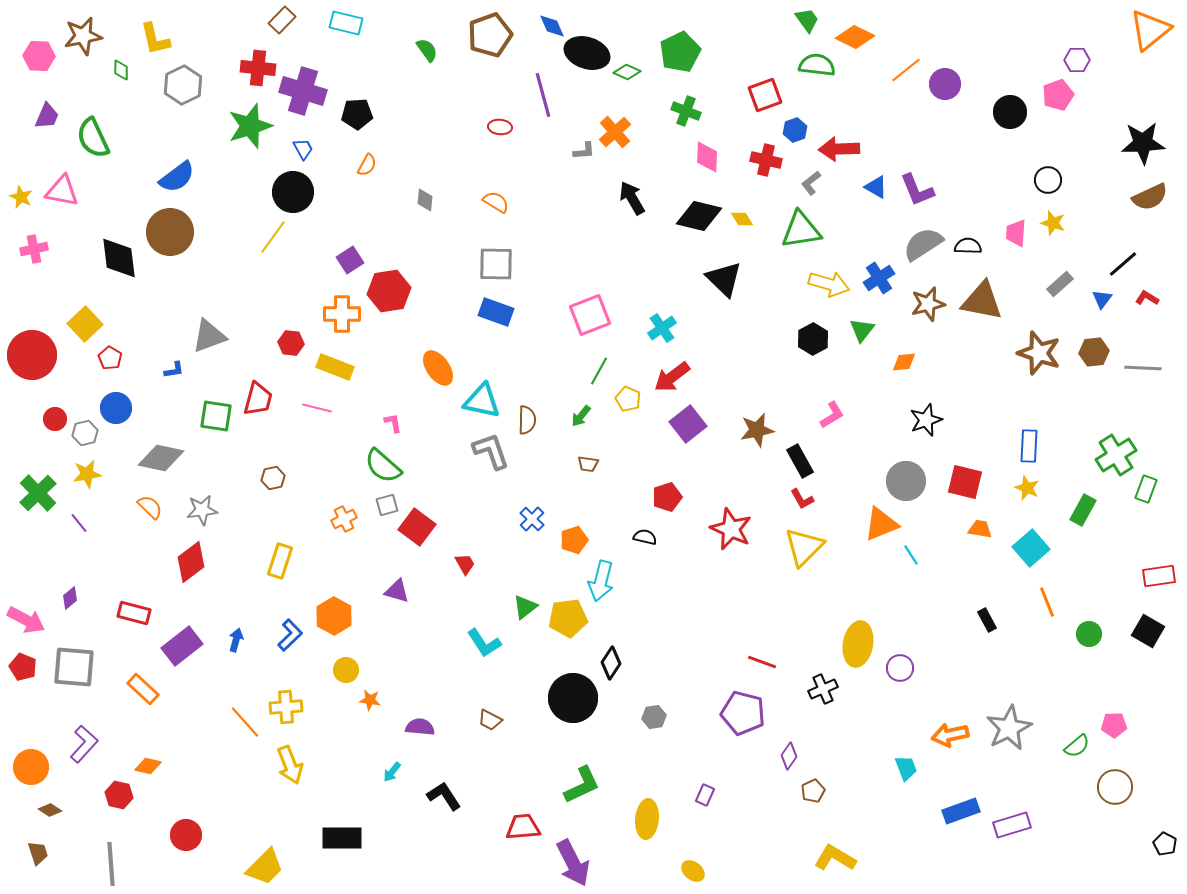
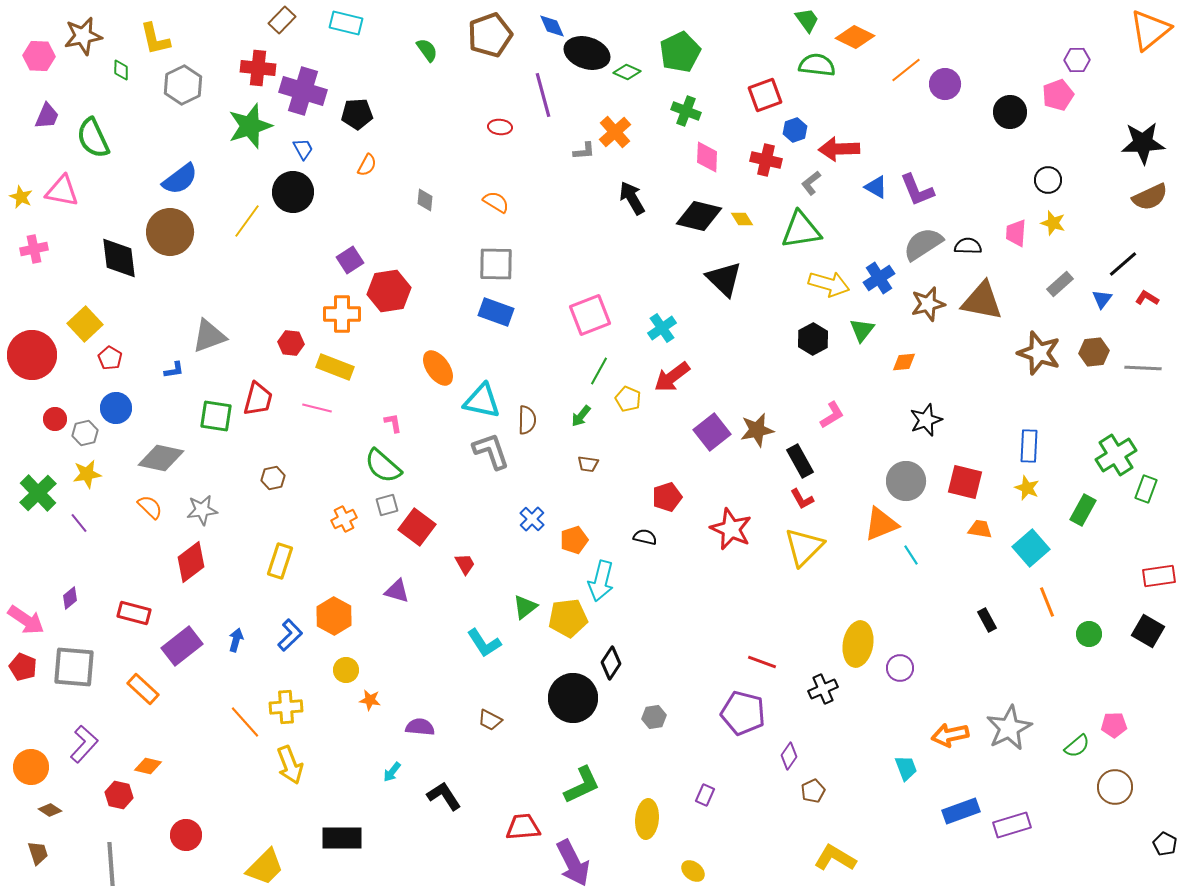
blue semicircle at (177, 177): moved 3 px right, 2 px down
yellow line at (273, 237): moved 26 px left, 16 px up
purple square at (688, 424): moved 24 px right, 8 px down
pink arrow at (26, 620): rotated 6 degrees clockwise
